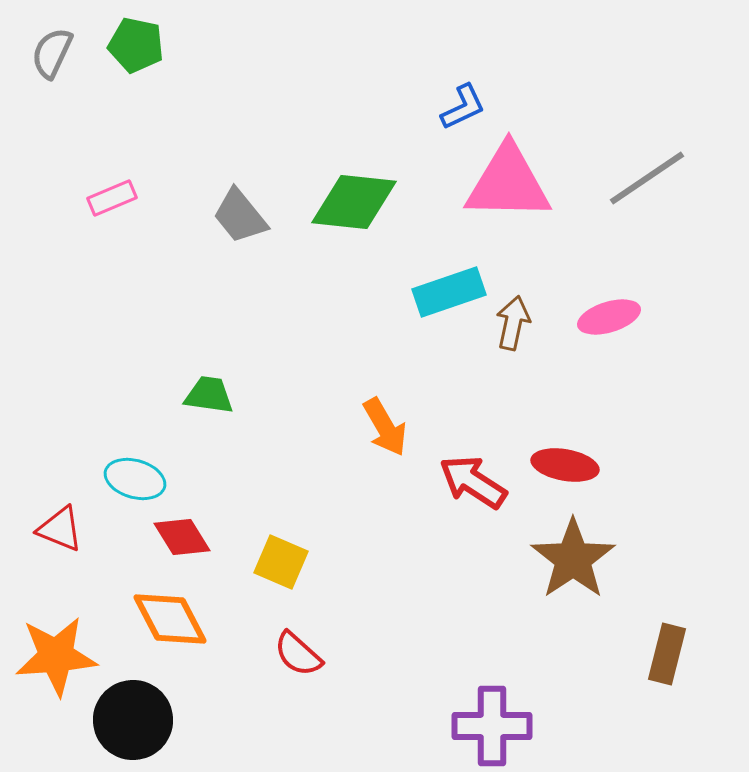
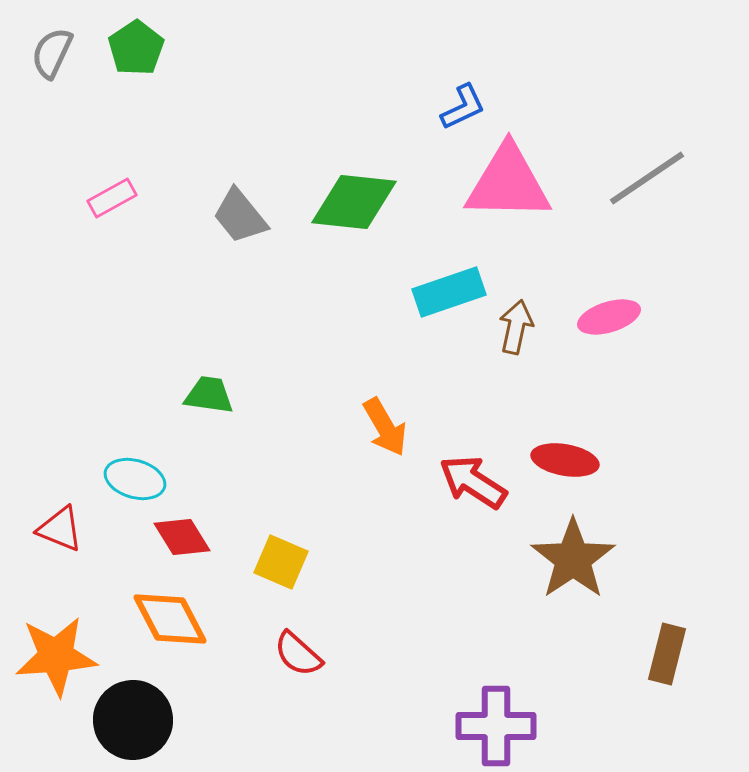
green pentagon: moved 3 px down; rotated 26 degrees clockwise
pink rectangle: rotated 6 degrees counterclockwise
brown arrow: moved 3 px right, 4 px down
red ellipse: moved 5 px up
purple cross: moved 4 px right
